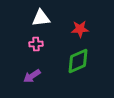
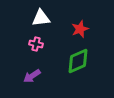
red star: rotated 18 degrees counterclockwise
pink cross: rotated 16 degrees clockwise
